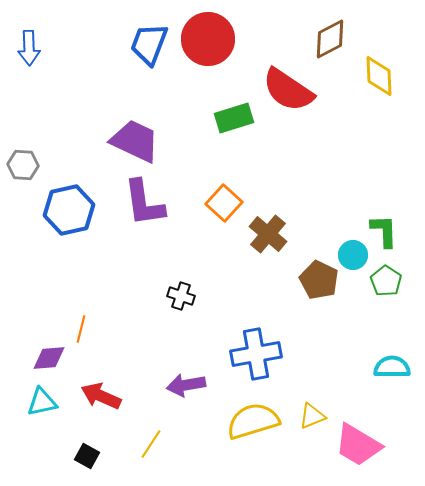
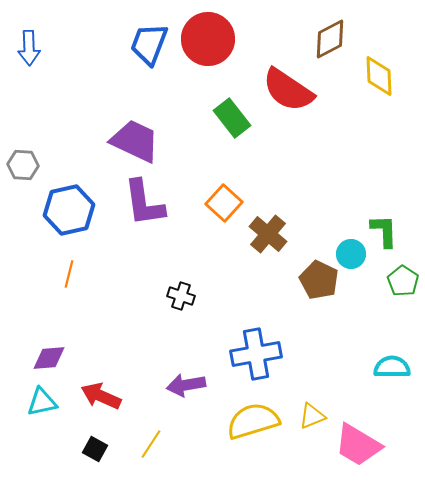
green rectangle: moved 2 px left; rotated 69 degrees clockwise
cyan circle: moved 2 px left, 1 px up
green pentagon: moved 17 px right
orange line: moved 12 px left, 55 px up
black square: moved 8 px right, 7 px up
